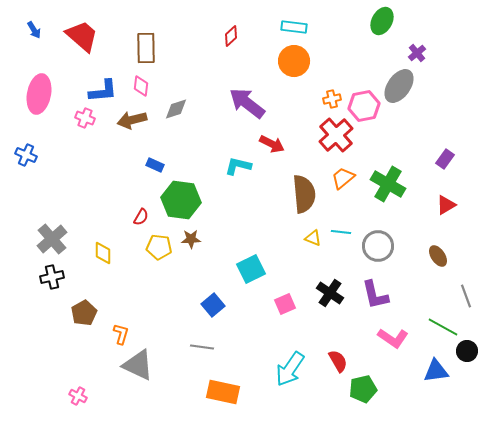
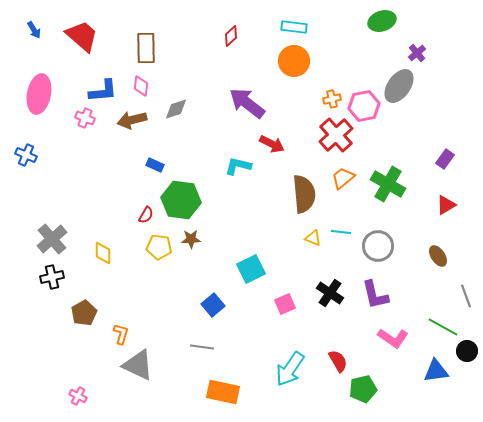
green ellipse at (382, 21): rotated 44 degrees clockwise
red semicircle at (141, 217): moved 5 px right, 2 px up
